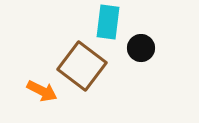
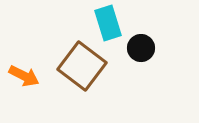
cyan rectangle: moved 1 px down; rotated 24 degrees counterclockwise
orange arrow: moved 18 px left, 15 px up
